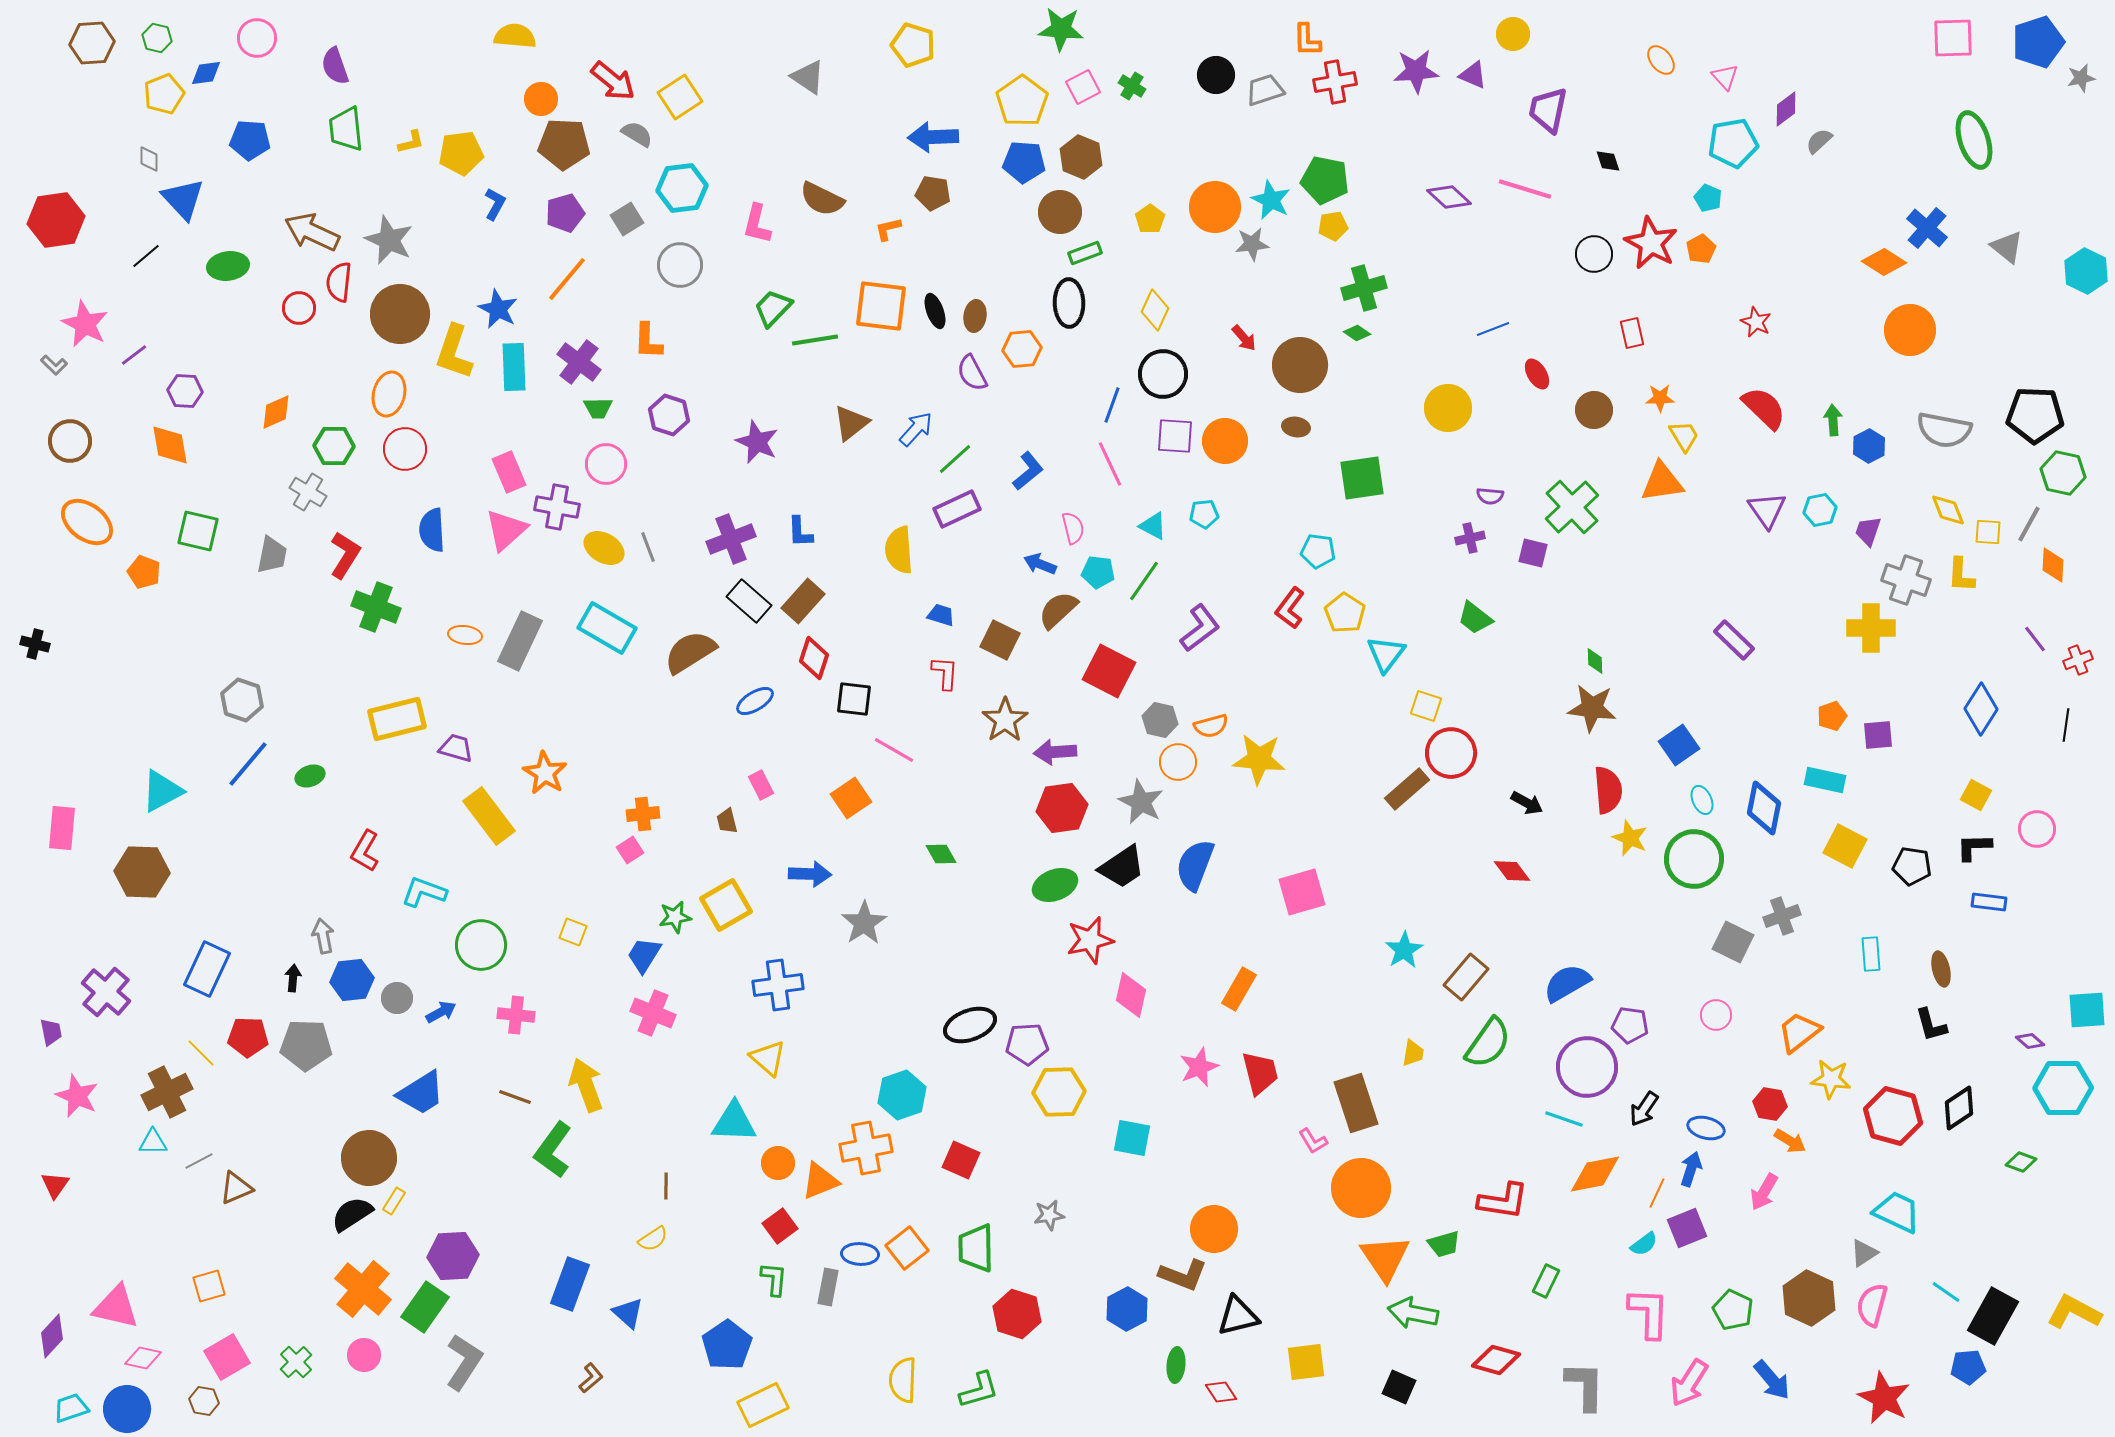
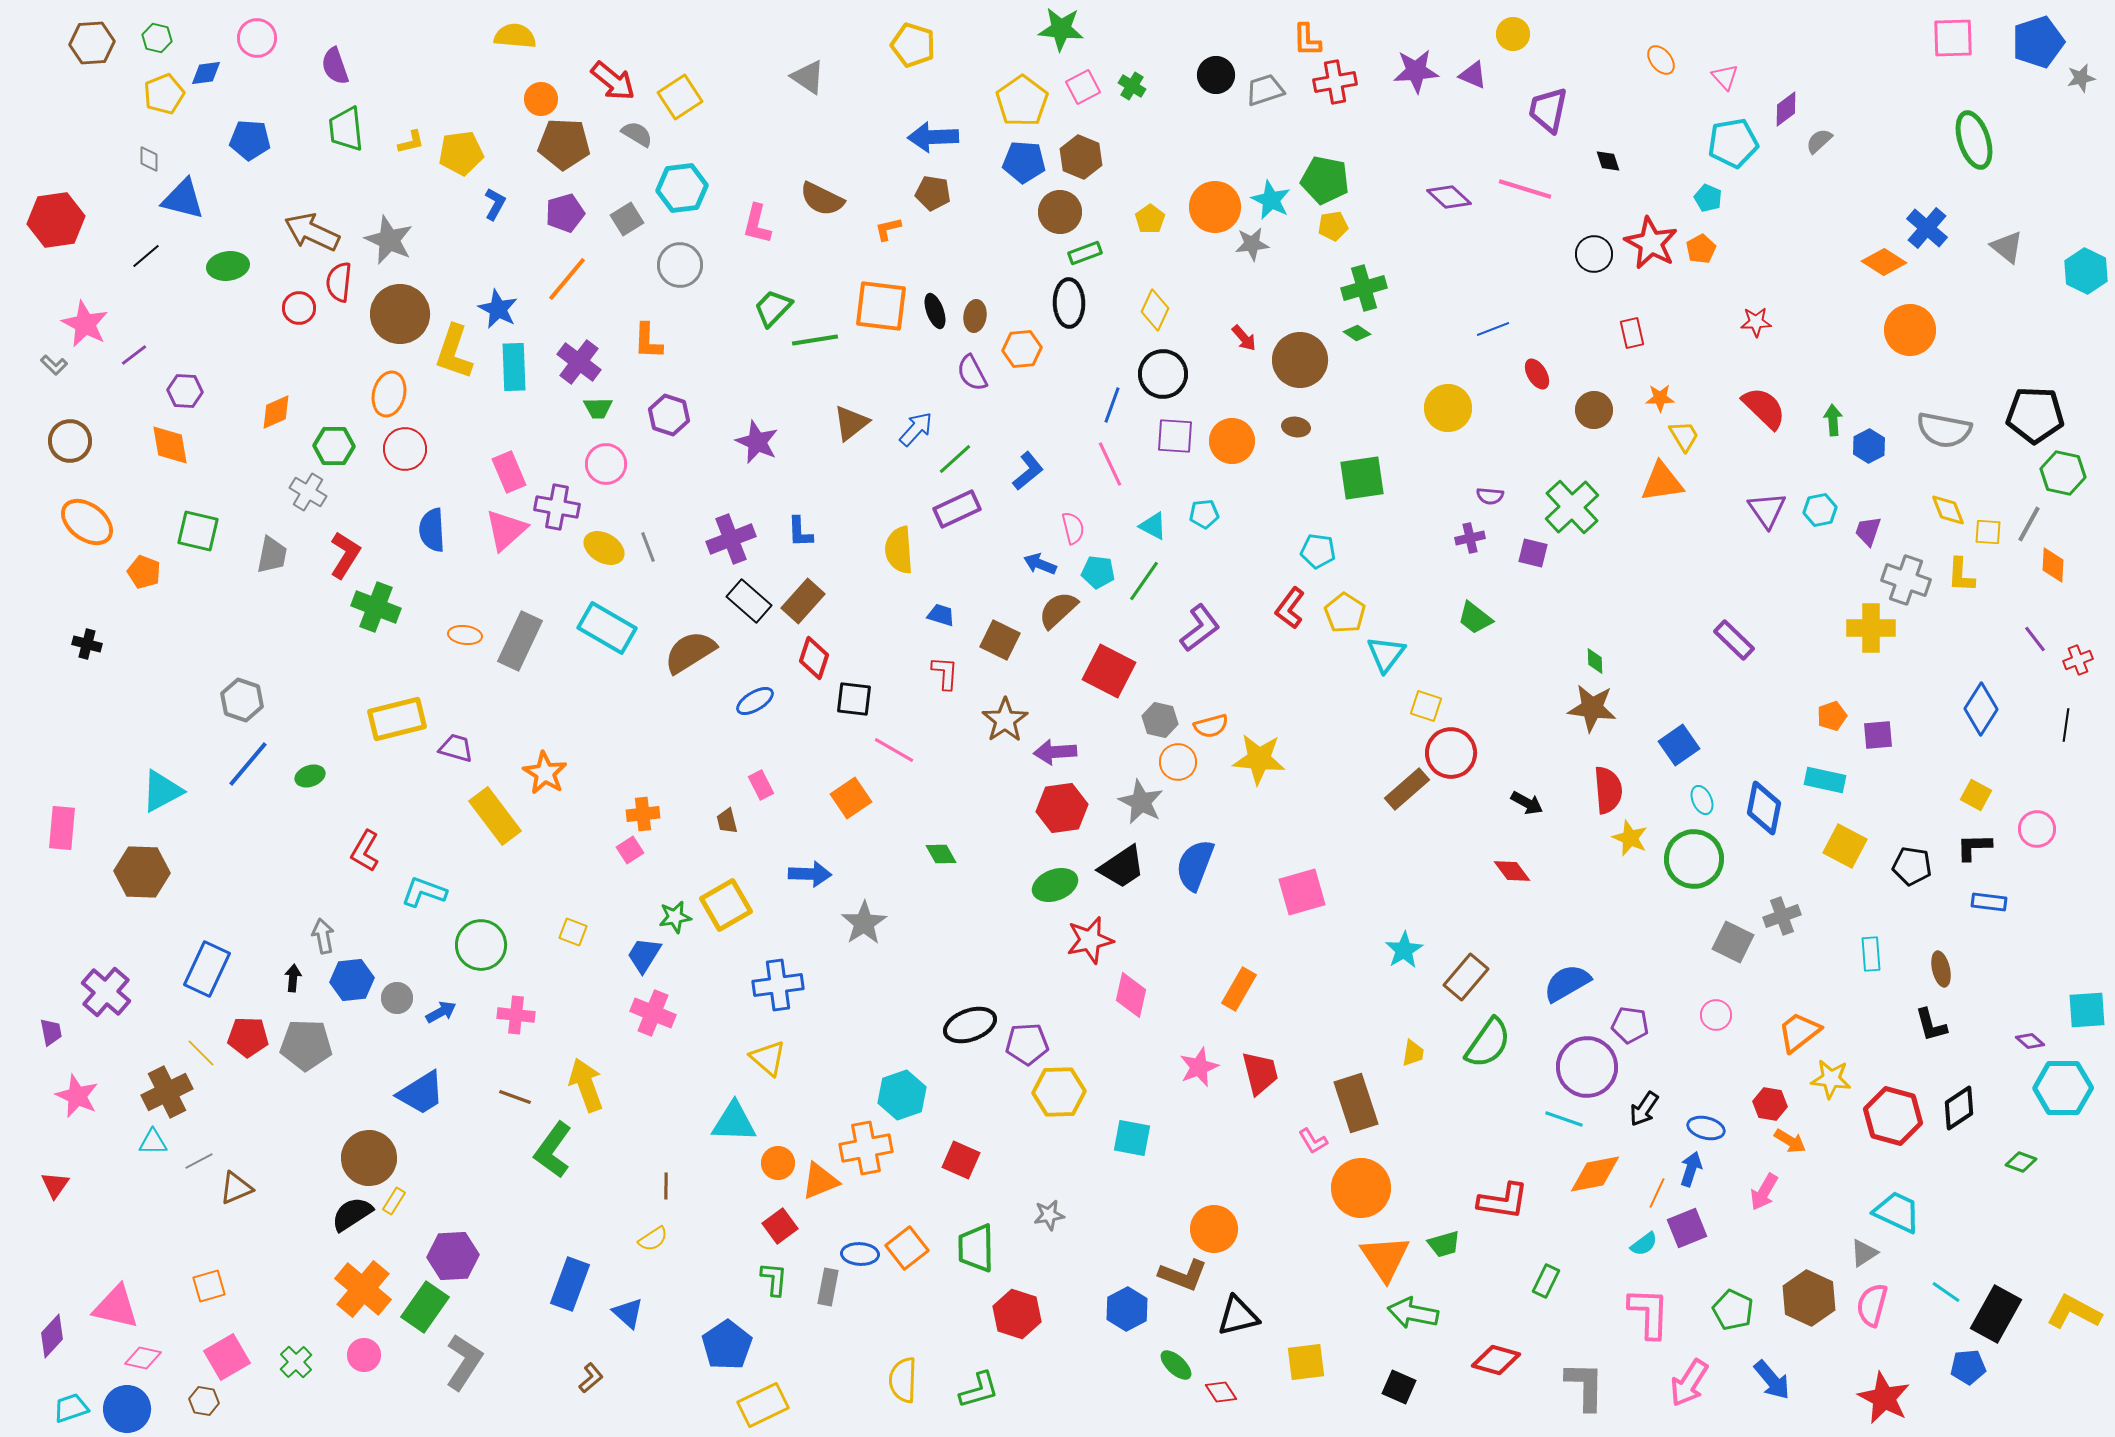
blue triangle at (183, 199): rotated 33 degrees counterclockwise
red star at (1756, 322): rotated 28 degrees counterclockwise
brown circle at (1300, 365): moved 5 px up
orange circle at (1225, 441): moved 7 px right
black cross at (35, 644): moved 52 px right
yellow rectangle at (489, 816): moved 6 px right
black rectangle at (1993, 1316): moved 3 px right, 2 px up
green ellipse at (1176, 1365): rotated 52 degrees counterclockwise
